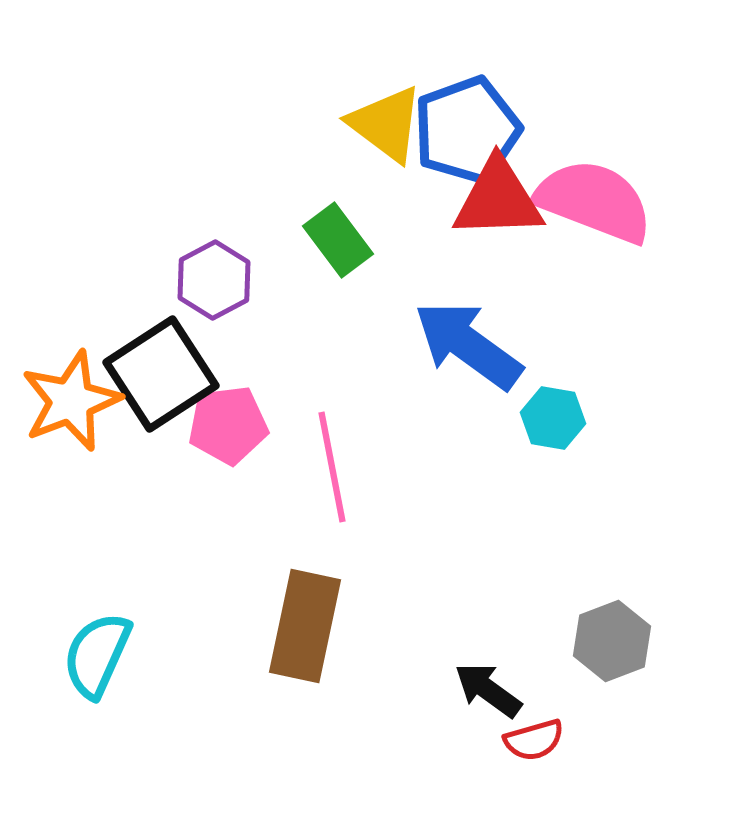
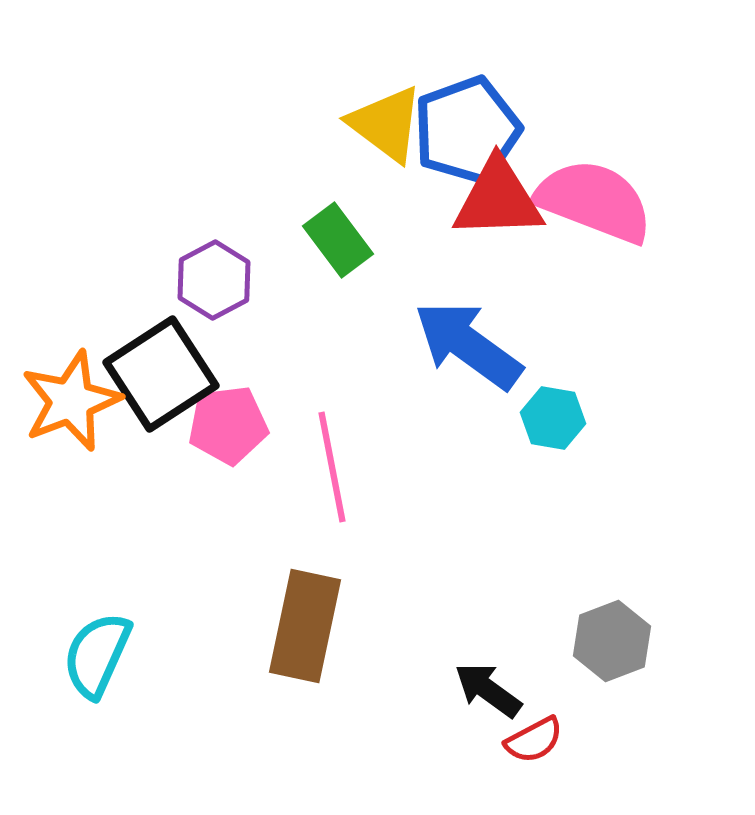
red semicircle: rotated 12 degrees counterclockwise
